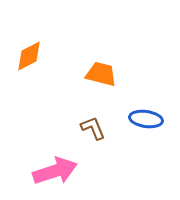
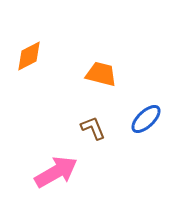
blue ellipse: rotated 52 degrees counterclockwise
pink arrow: moved 1 px right, 1 px down; rotated 12 degrees counterclockwise
